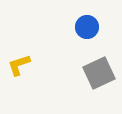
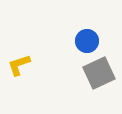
blue circle: moved 14 px down
